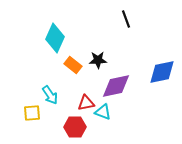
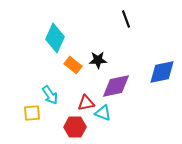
cyan triangle: moved 1 px down
